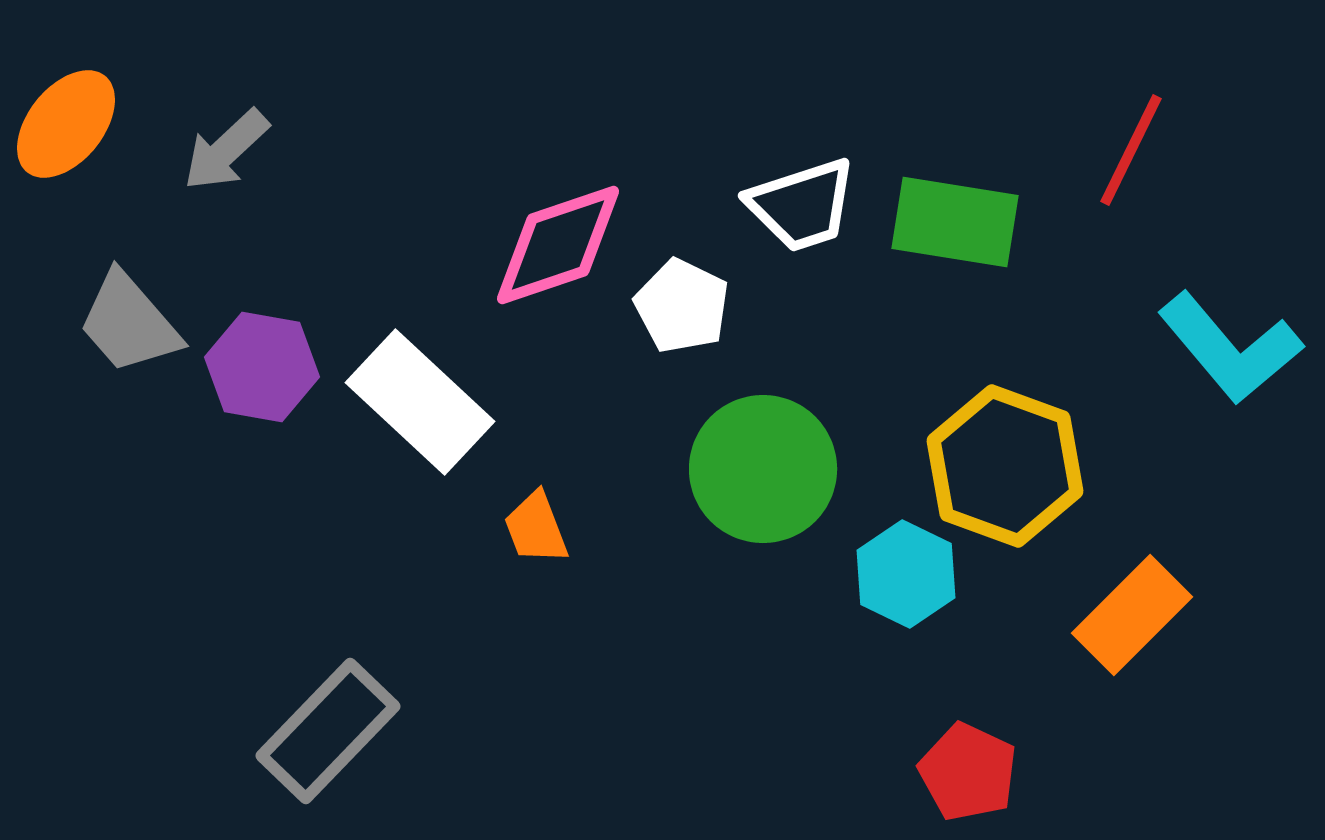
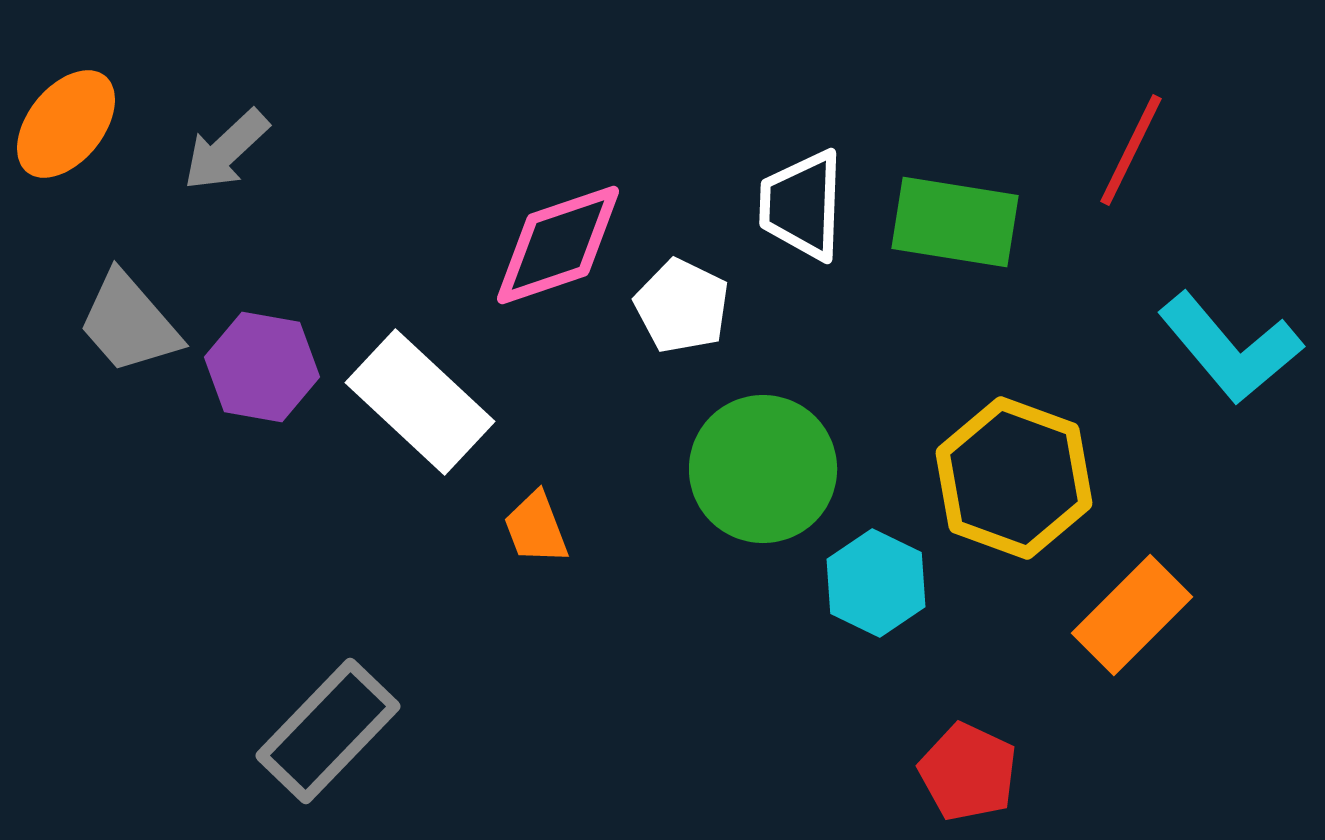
white trapezoid: rotated 110 degrees clockwise
yellow hexagon: moved 9 px right, 12 px down
cyan hexagon: moved 30 px left, 9 px down
